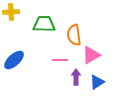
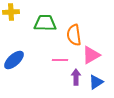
green trapezoid: moved 1 px right, 1 px up
blue triangle: moved 1 px left
